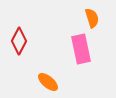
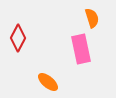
red diamond: moved 1 px left, 3 px up
